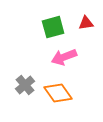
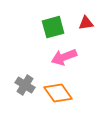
gray cross: rotated 18 degrees counterclockwise
